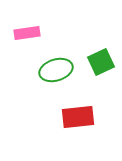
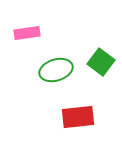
green square: rotated 28 degrees counterclockwise
